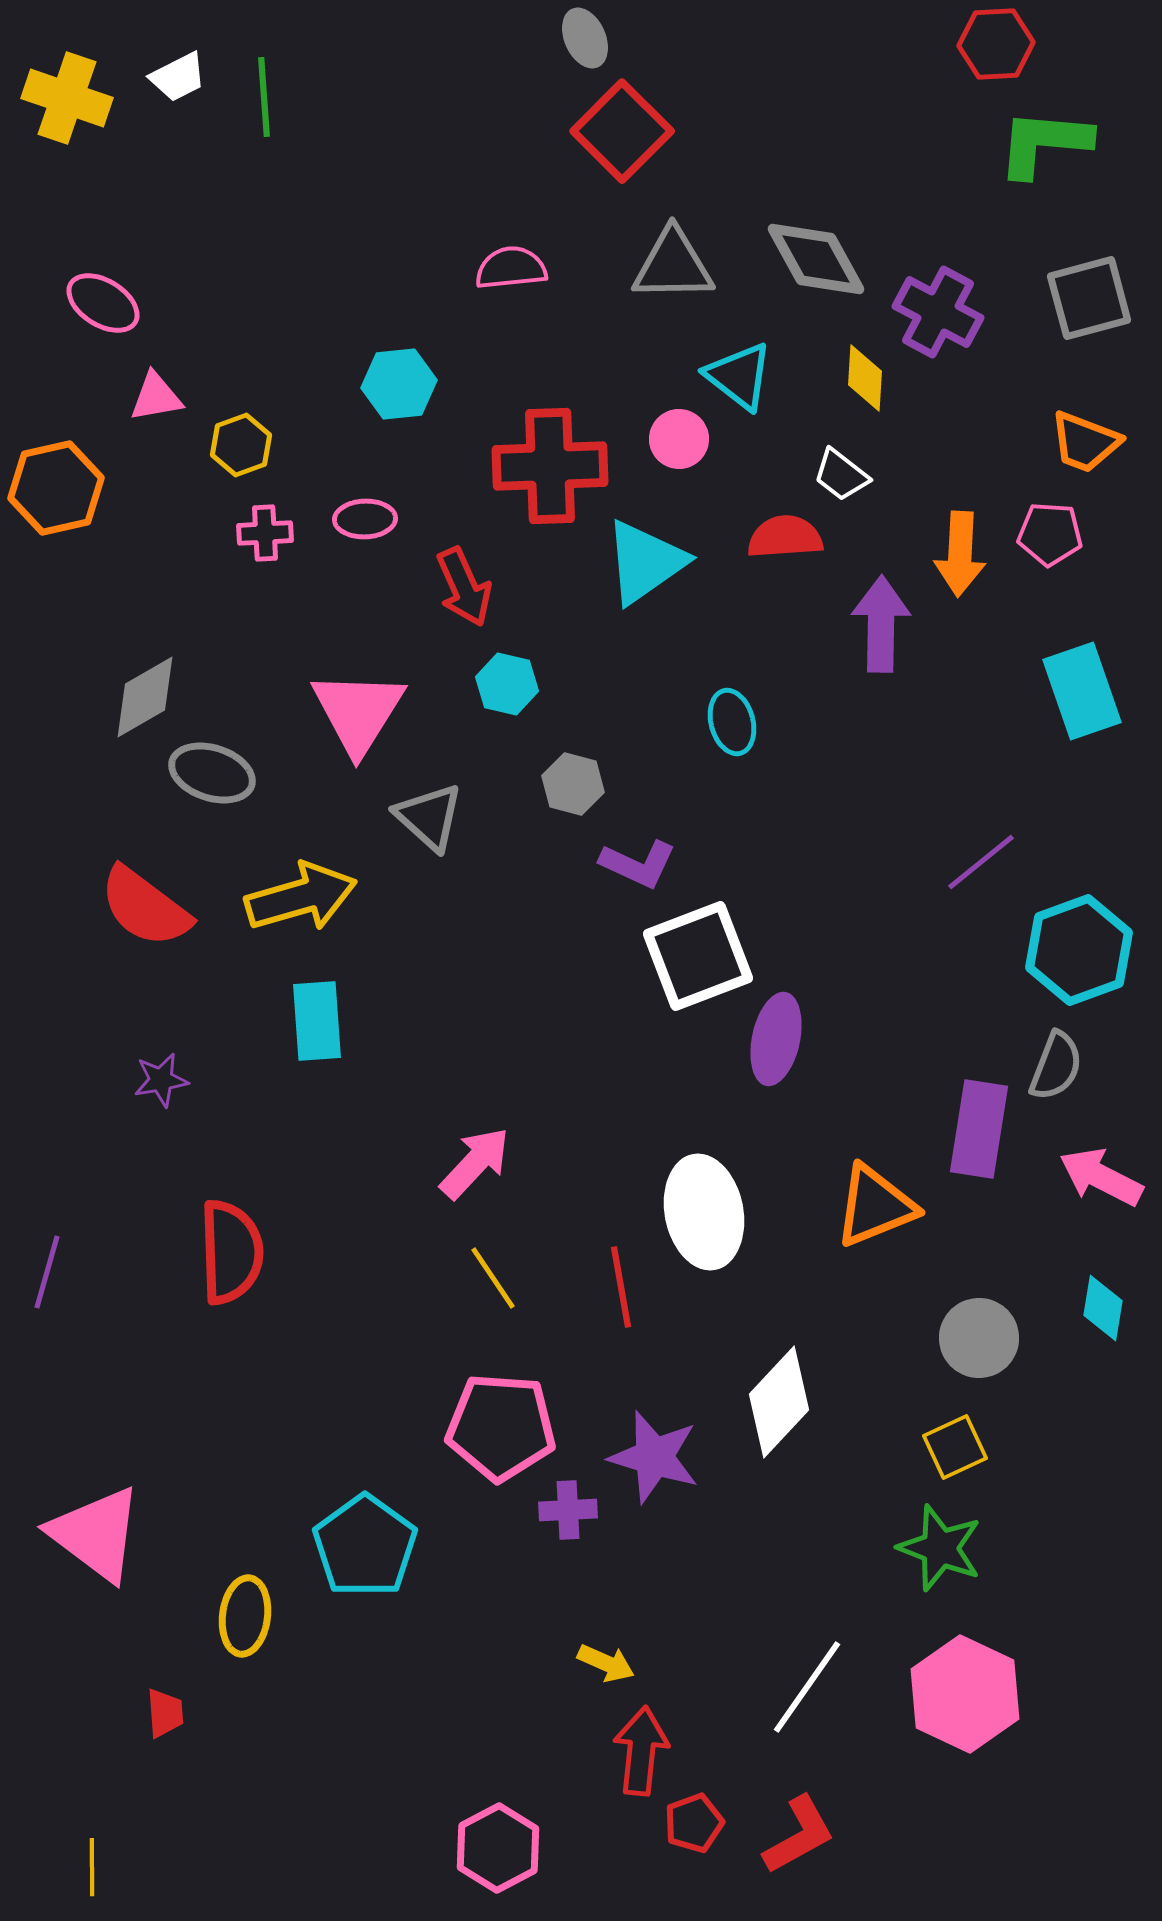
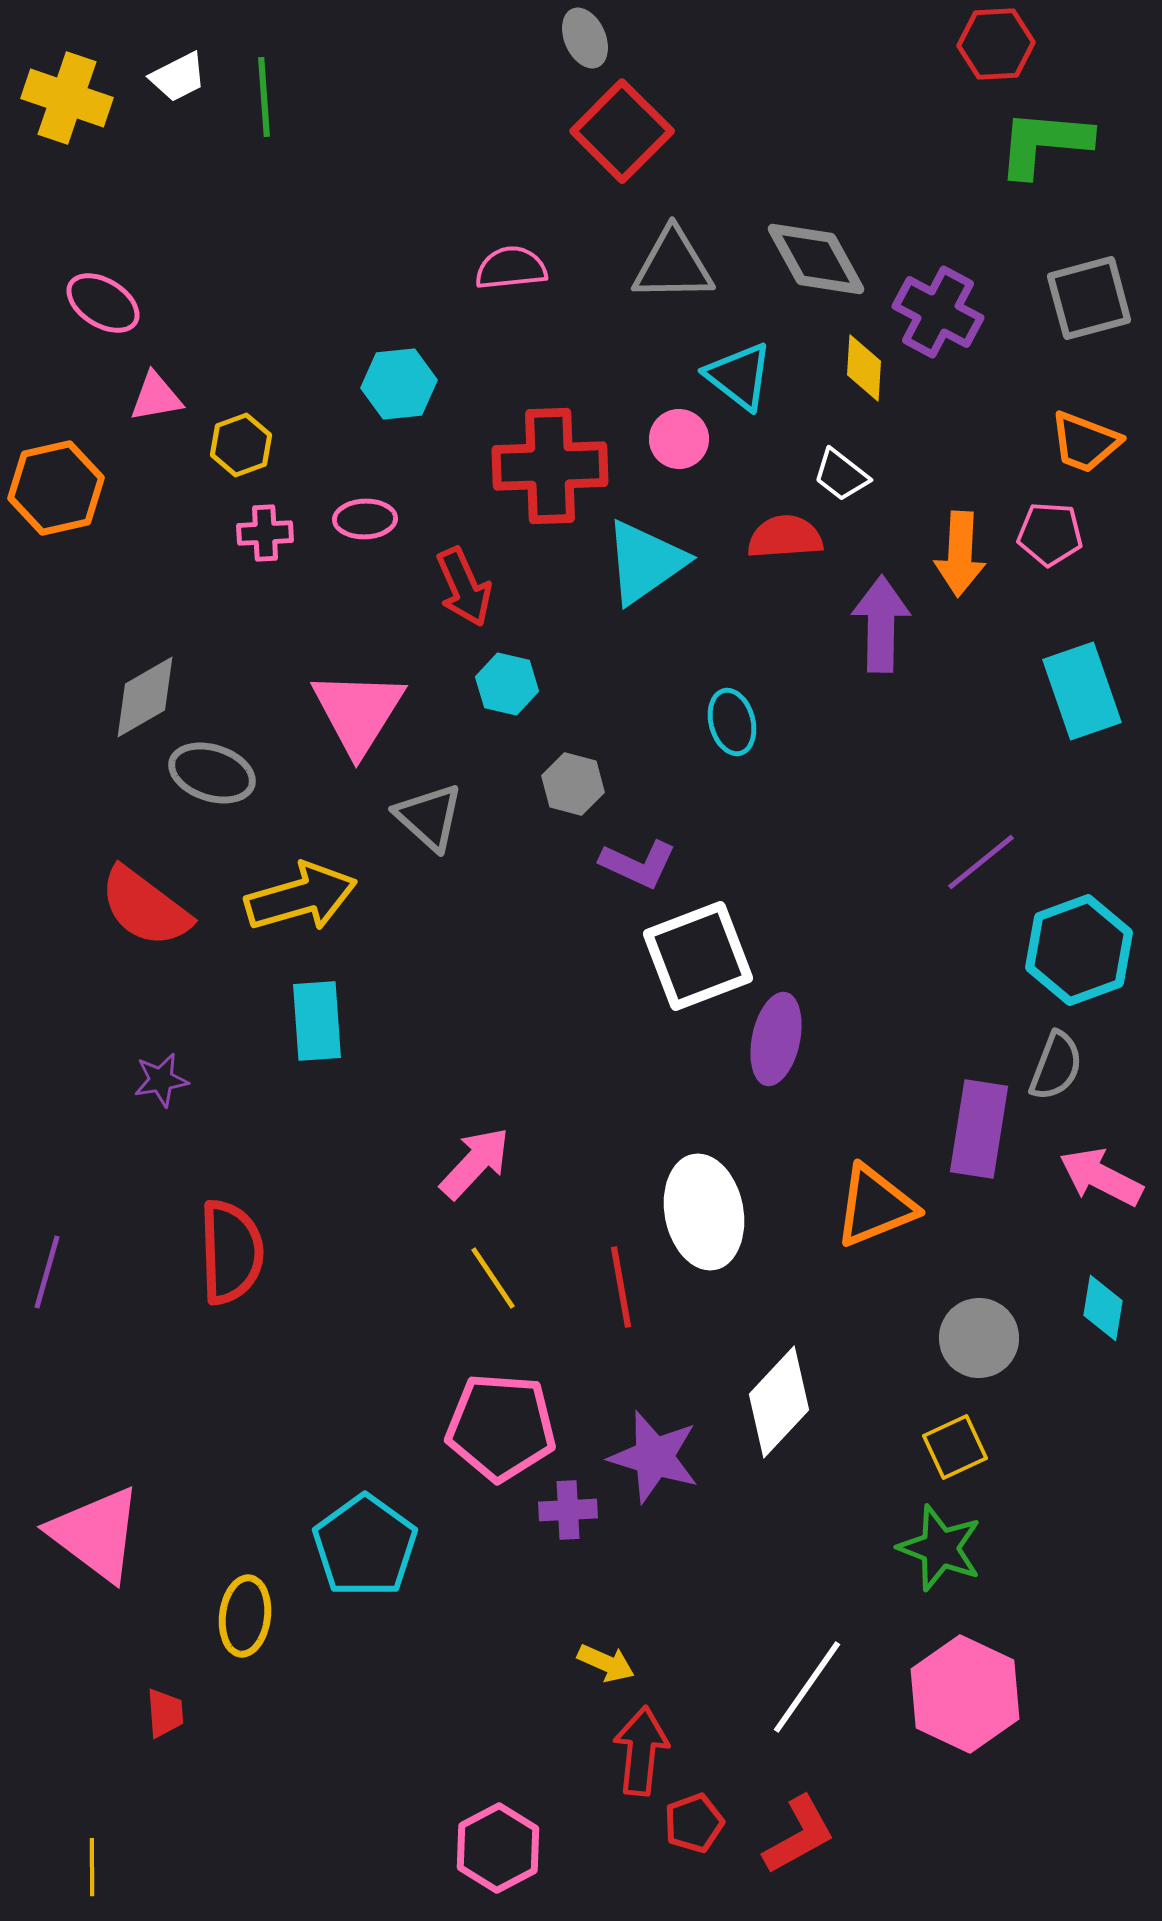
yellow diamond at (865, 378): moved 1 px left, 10 px up
